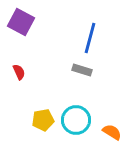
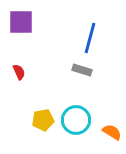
purple square: rotated 28 degrees counterclockwise
